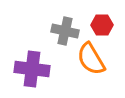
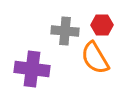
gray cross: rotated 8 degrees counterclockwise
orange semicircle: moved 4 px right, 1 px up
